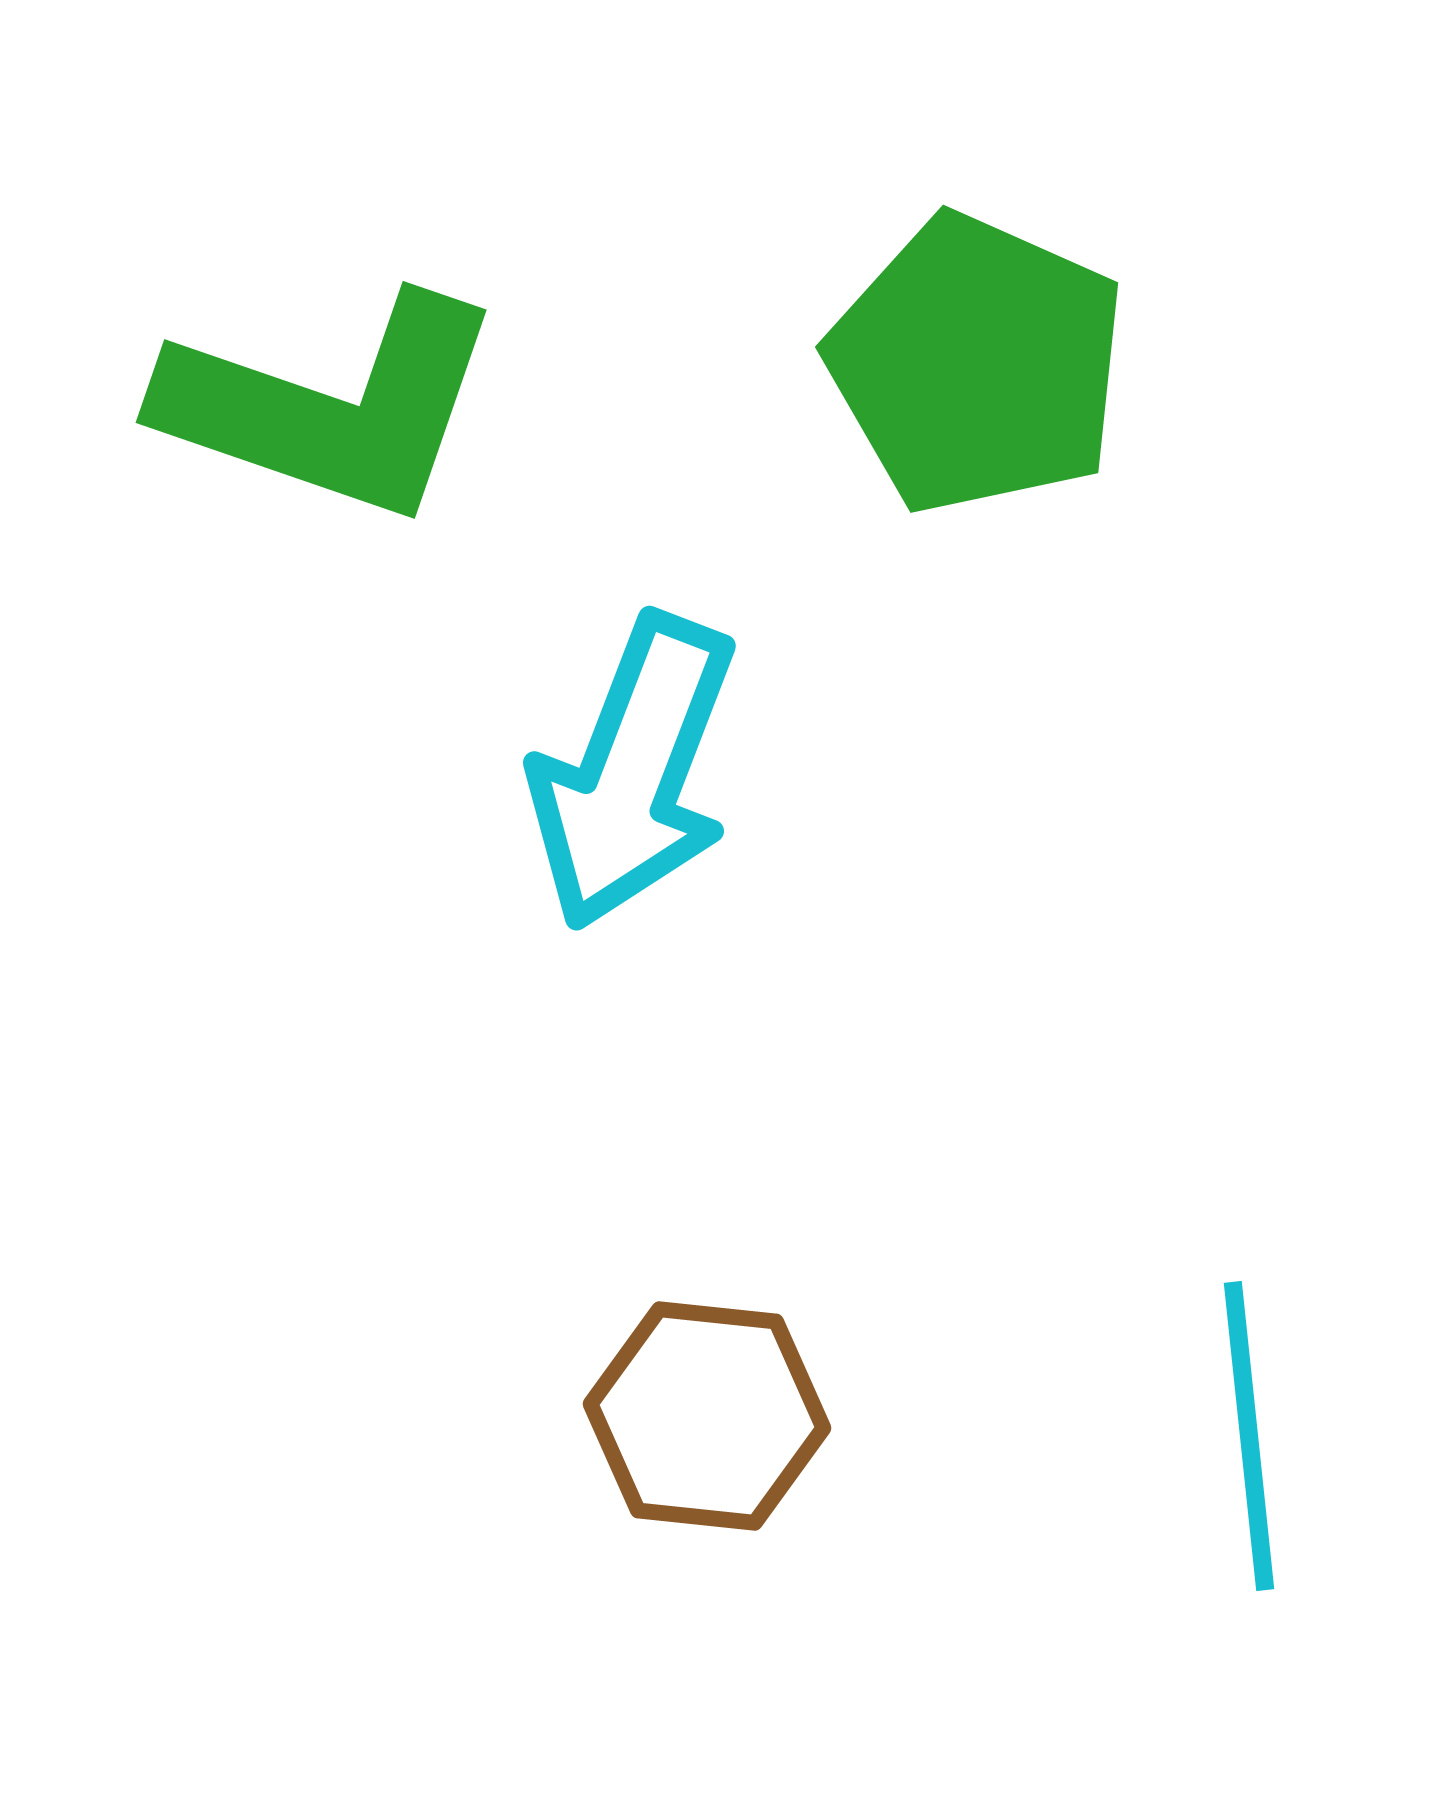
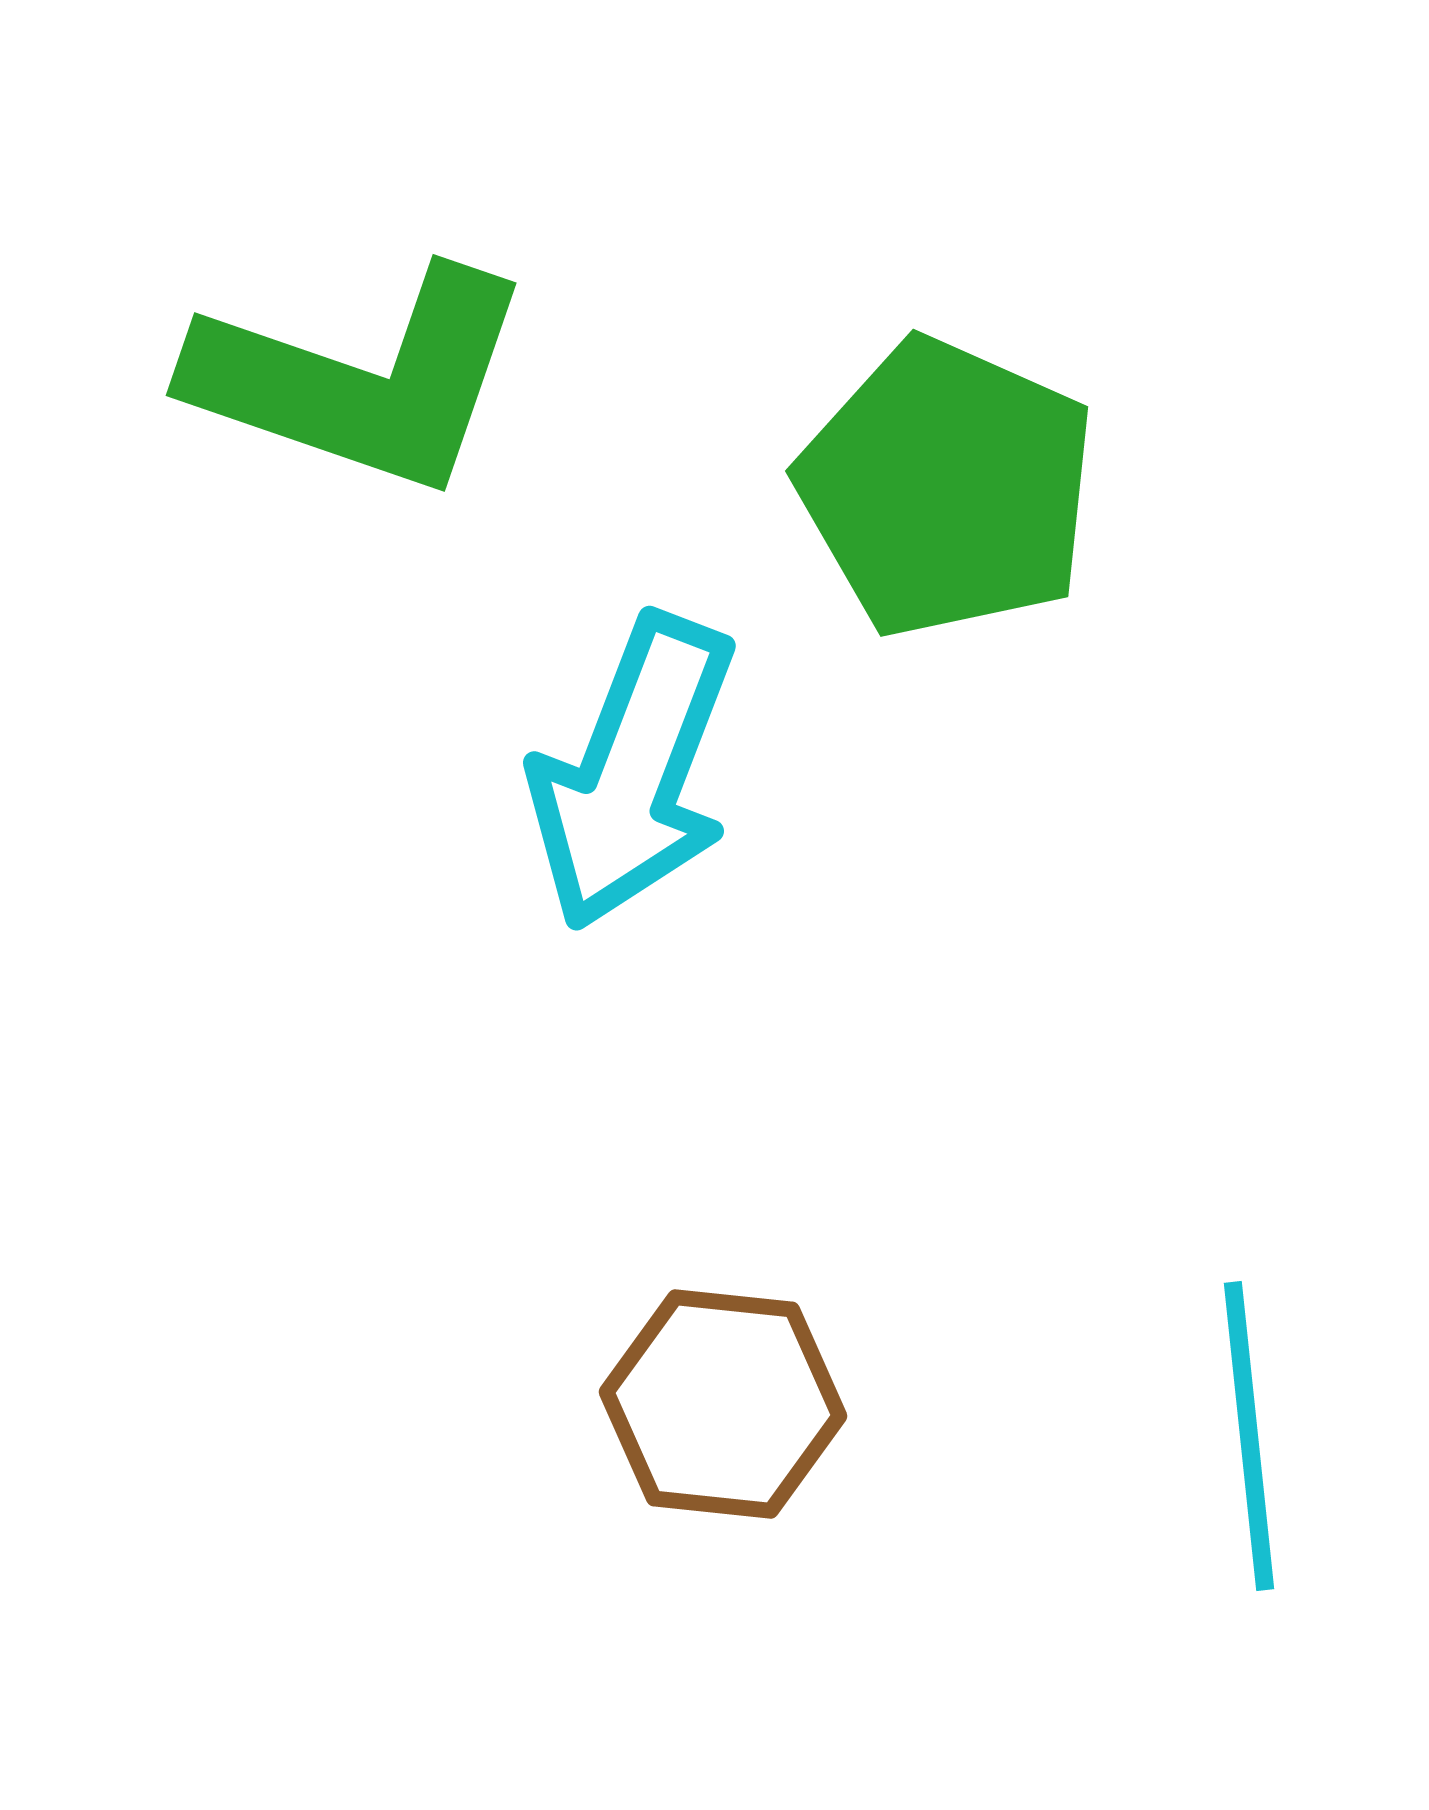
green pentagon: moved 30 px left, 124 px down
green L-shape: moved 30 px right, 27 px up
brown hexagon: moved 16 px right, 12 px up
